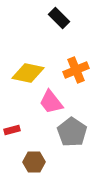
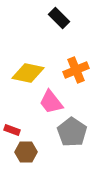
red rectangle: rotated 35 degrees clockwise
brown hexagon: moved 8 px left, 10 px up
